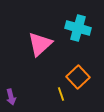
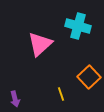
cyan cross: moved 2 px up
orange square: moved 11 px right
purple arrow: moved 4 px right, 2 px down
